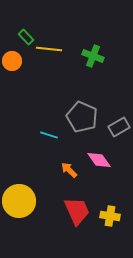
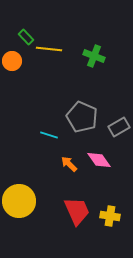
green cross: moved 1 px right
orange arrow: moved 6 px up
